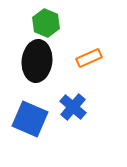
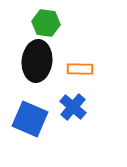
green hexagon: rotated 16 degrees counterclockwise
orange rectangle: moved 9 px left, 11 px down; rotated 25 degrees clockwise
